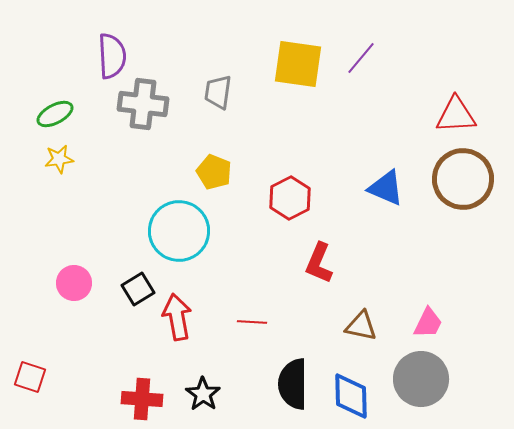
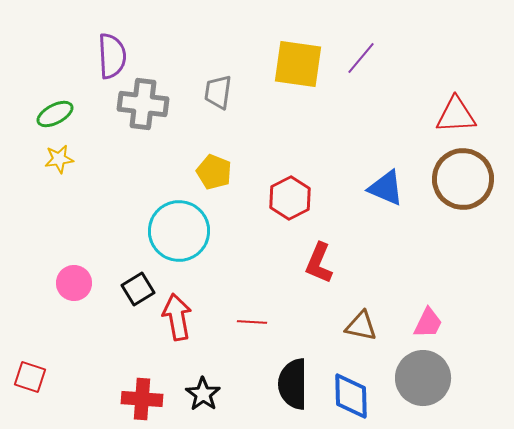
gray circle: moved 2 px right, 1 px up
